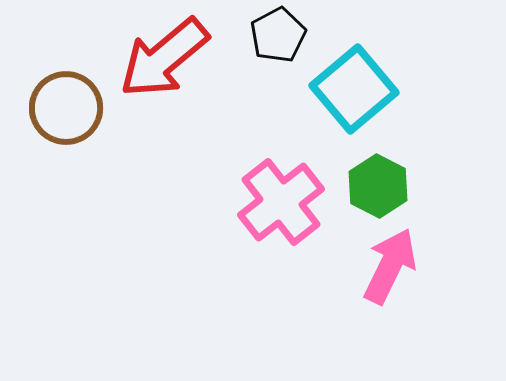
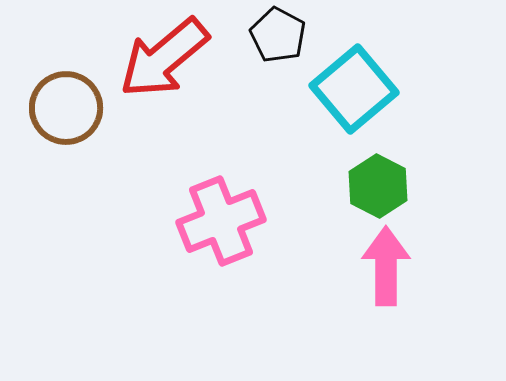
black pentagon: rotated 16 degrees counterclockwise
pink cross: moved 60 px left, 19 px down; rotated 16 degrees clockwise
pink arrow: moved 4 px left; rotated 26 degrees counterclockwise
